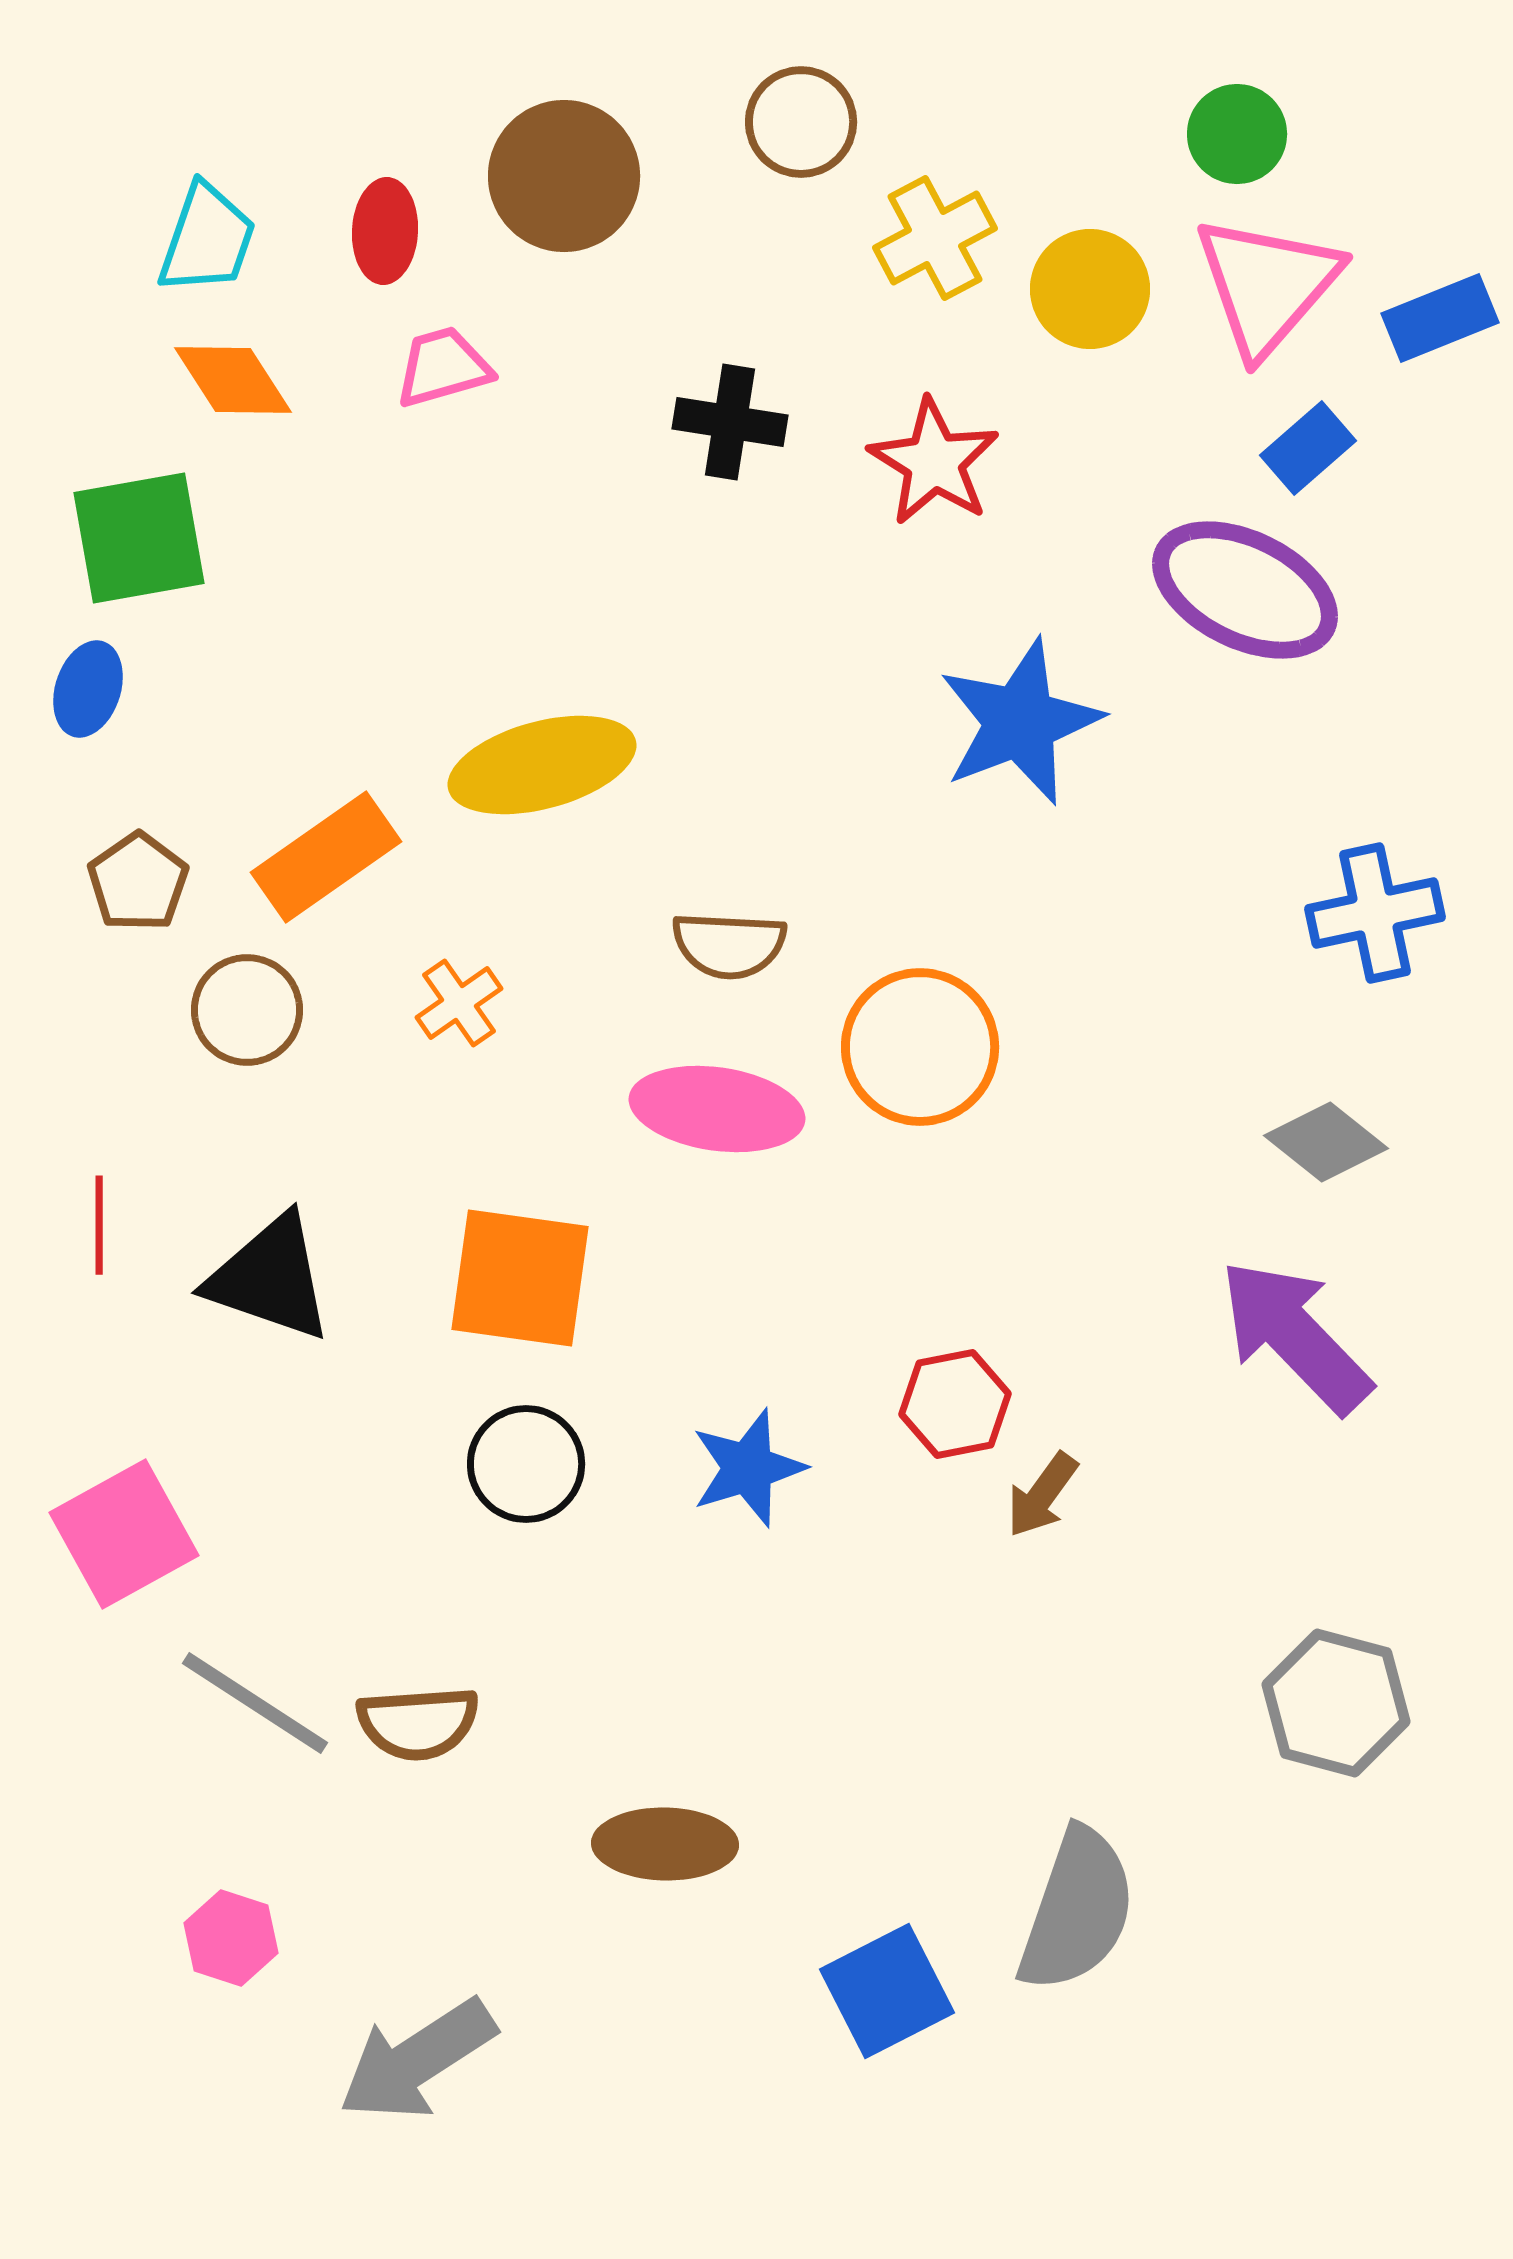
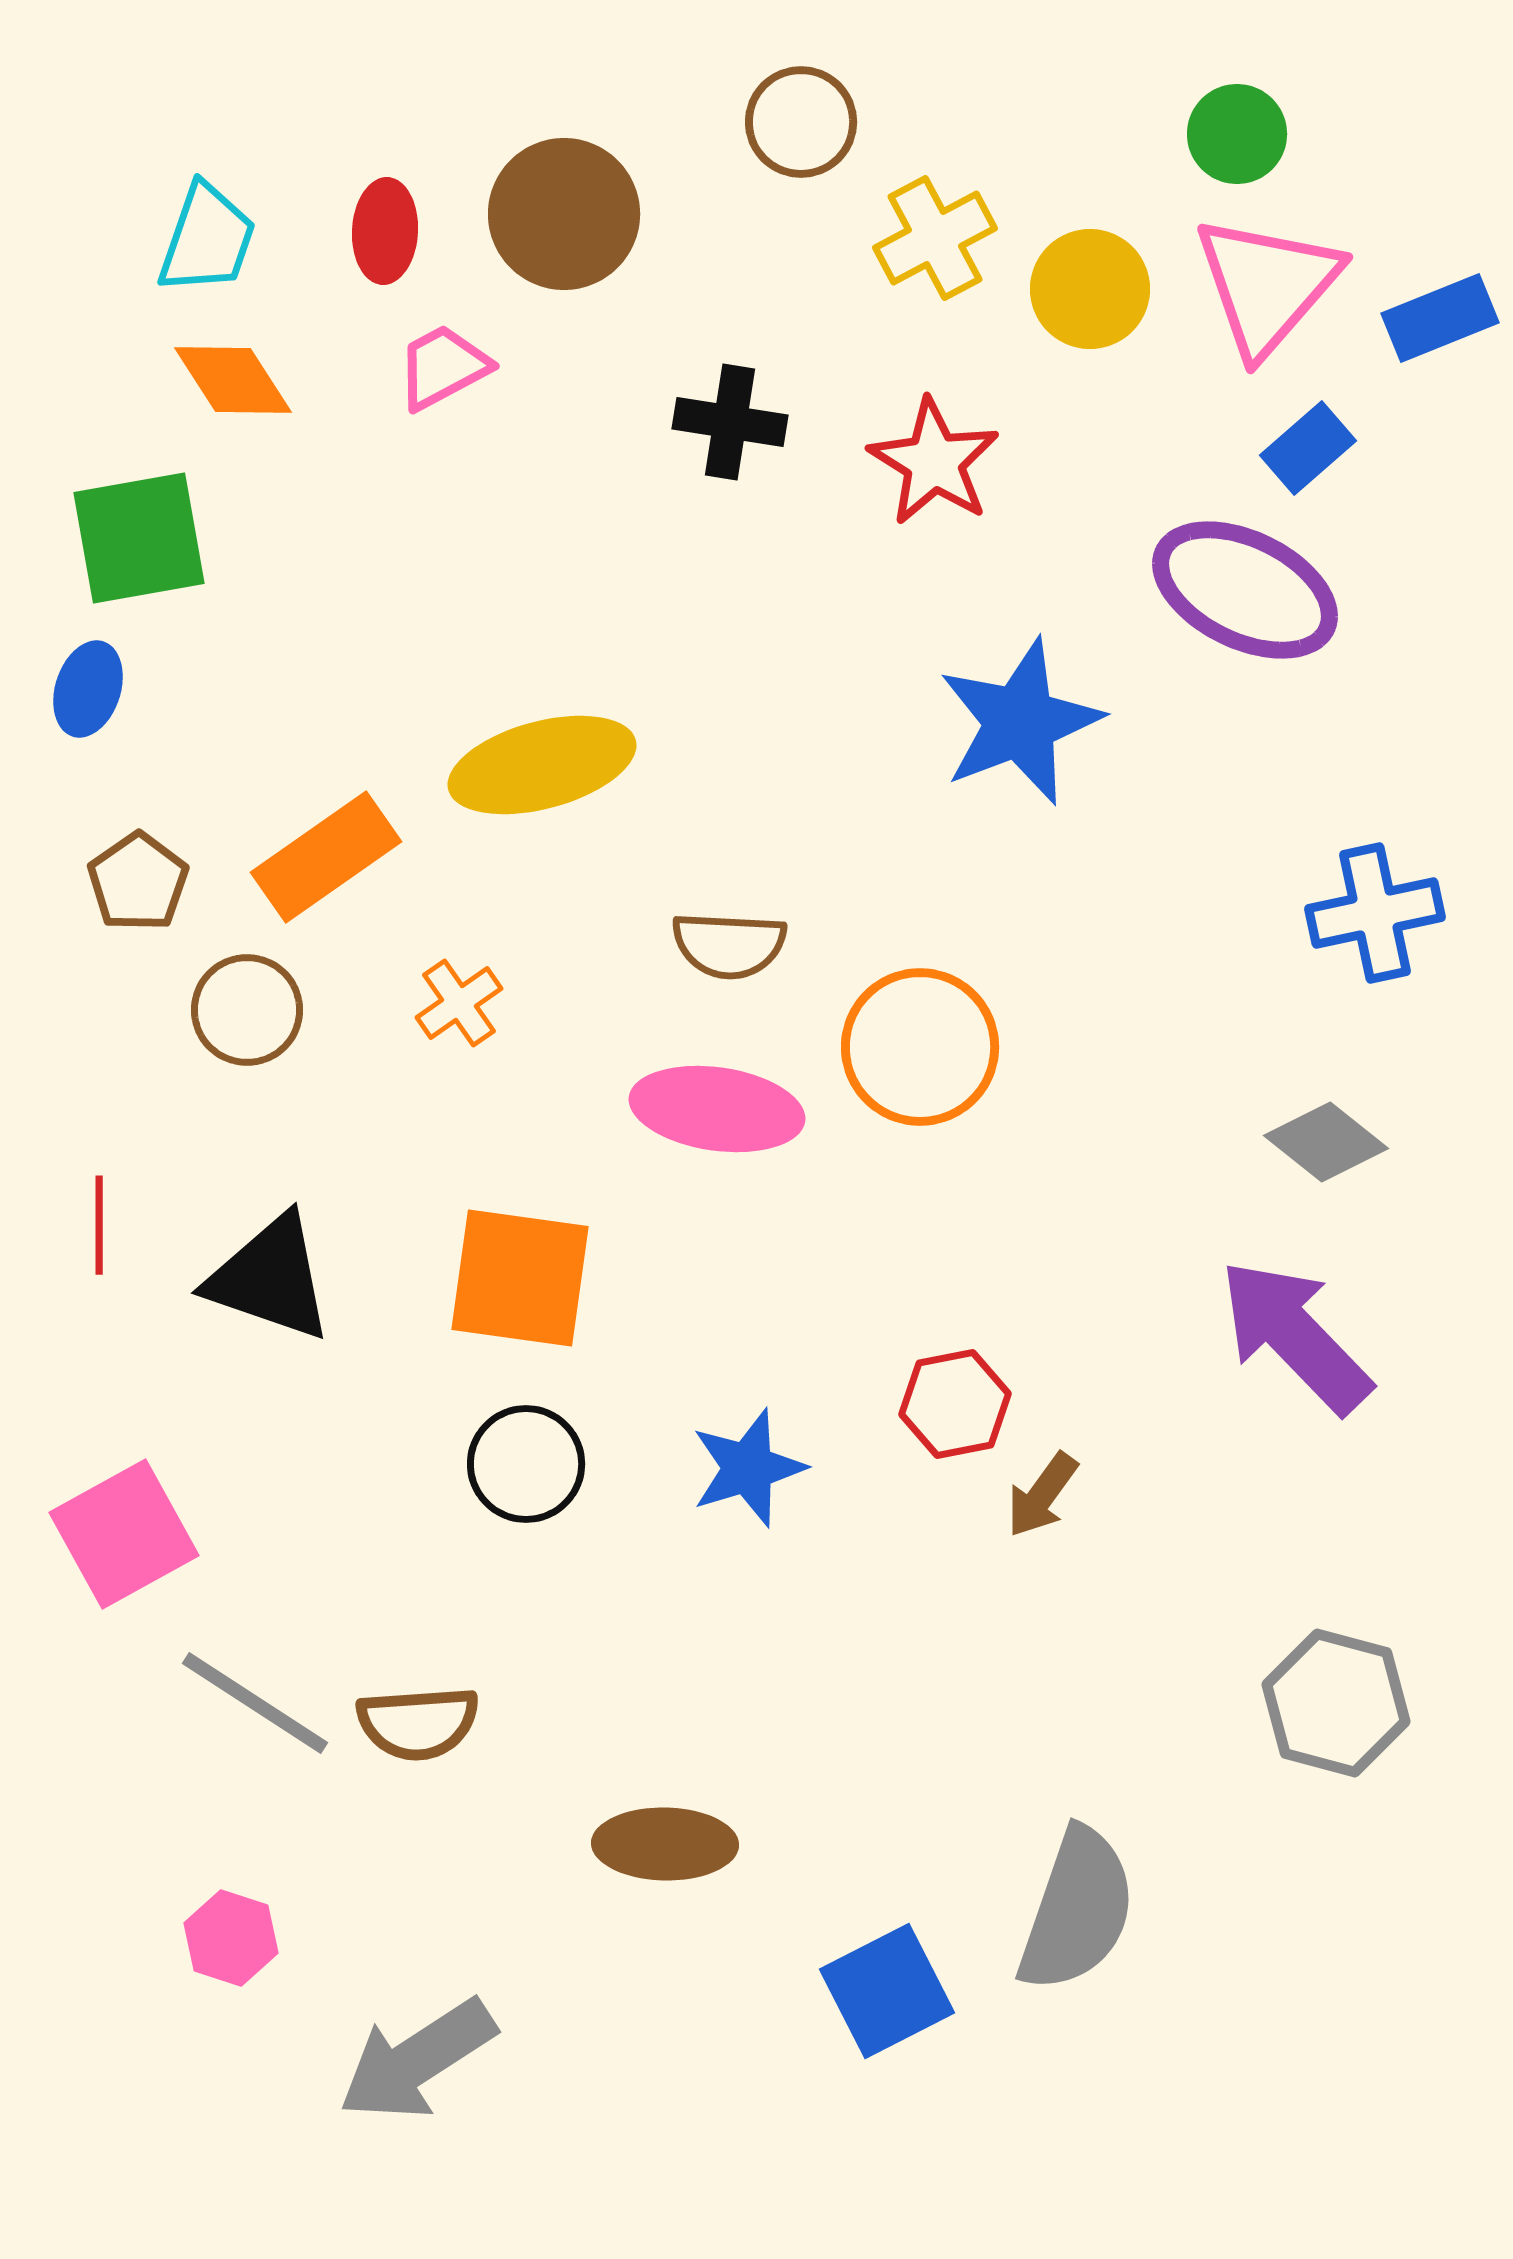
brown circle at (564, 176): moved 38 px down
pink trapezoid at (443, 367): rotated 12 degrees counterclockwise
